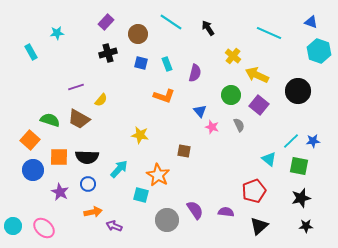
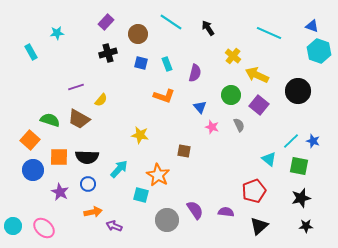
blue triangle at (311, 22): moved 1 px right, 4 px down
blue triangle at (200, 111): moved 4 px up
blue star at (313, 141): rotated 24 degrees clockwise
